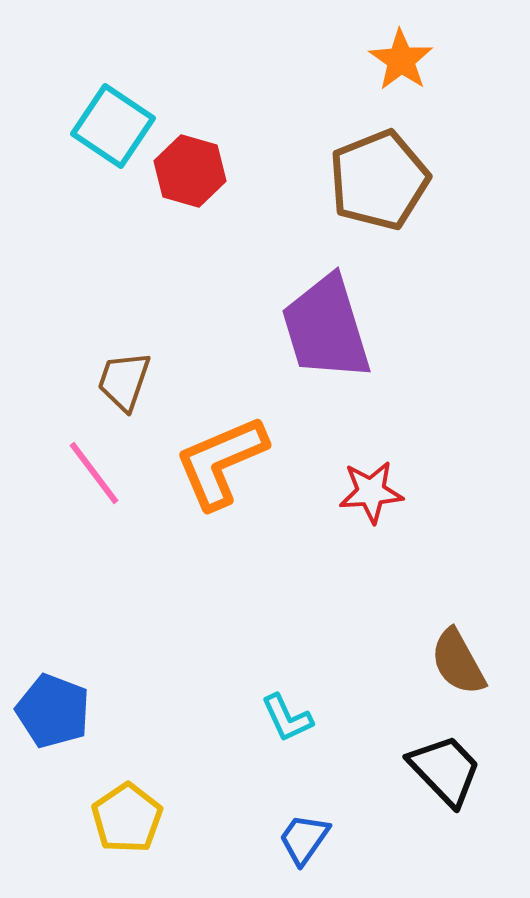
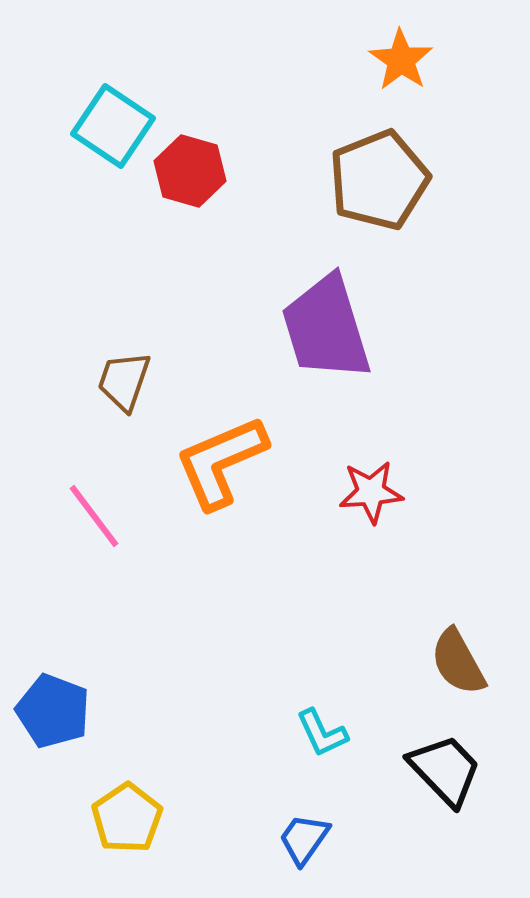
pink line: moved 43 px down
cyan L-shape: moved 35 px right, 15 px down
